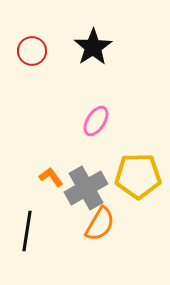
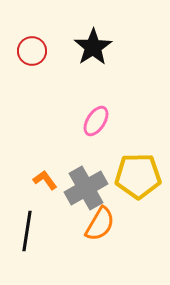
orange L-shape: moved 6 px left, 3 px down
